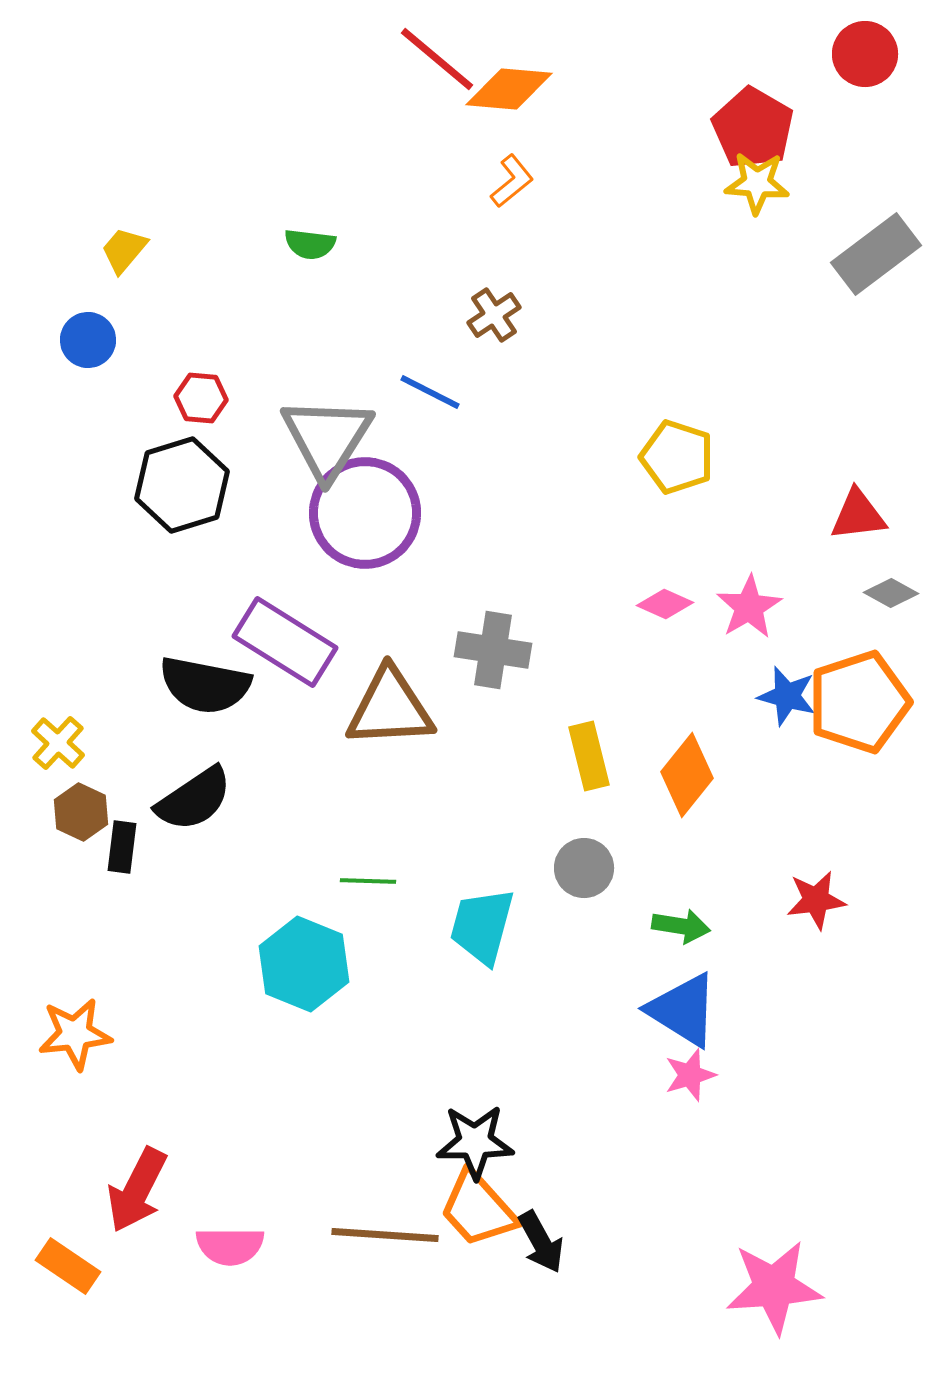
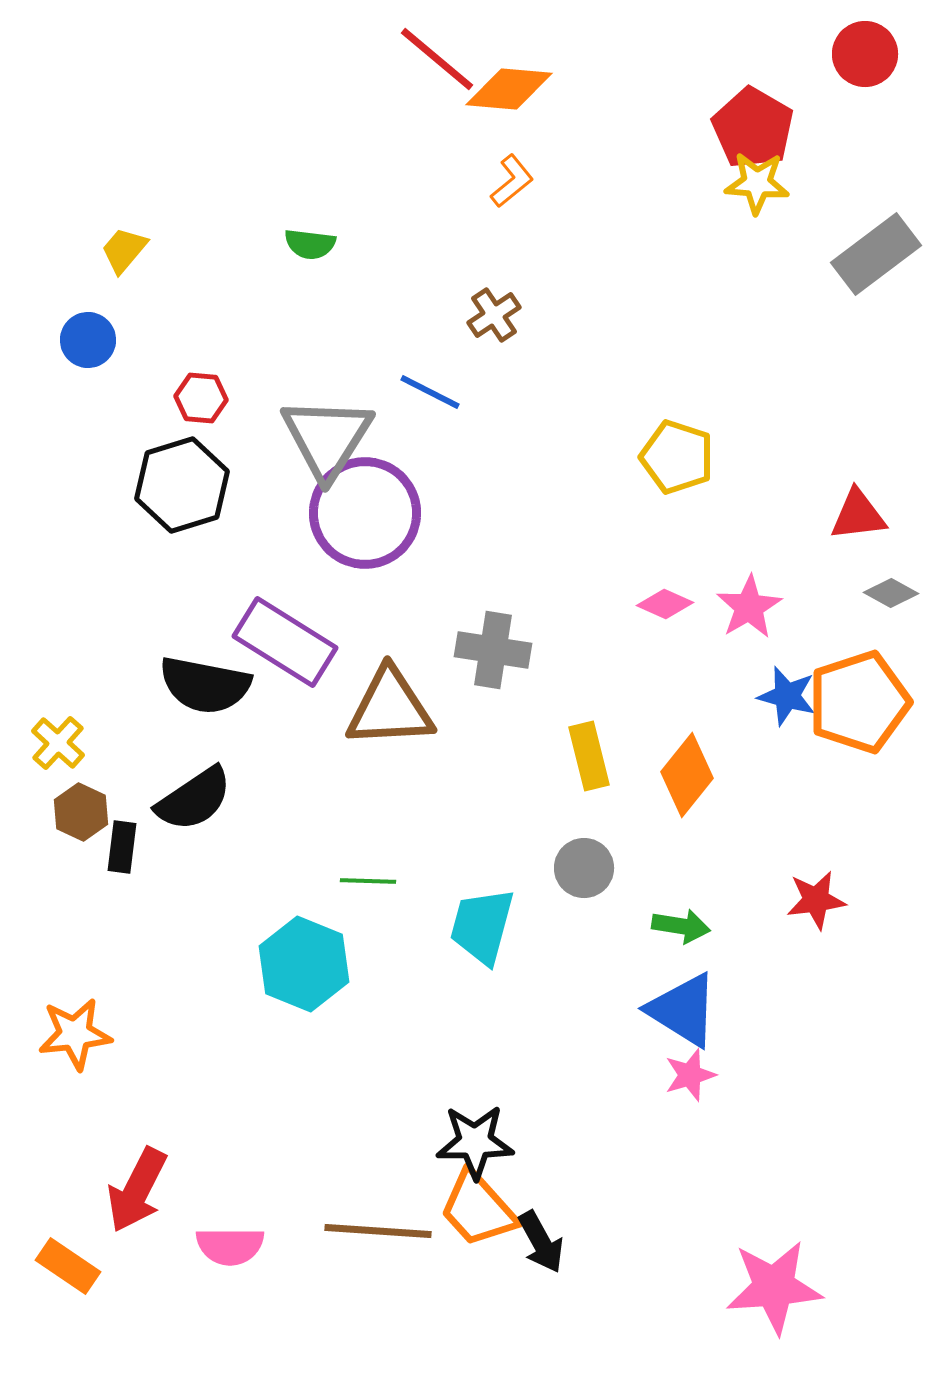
brown line at (385, 1235): moved 7 px left, 4 px up
